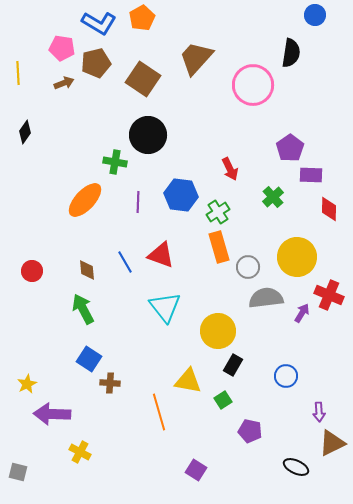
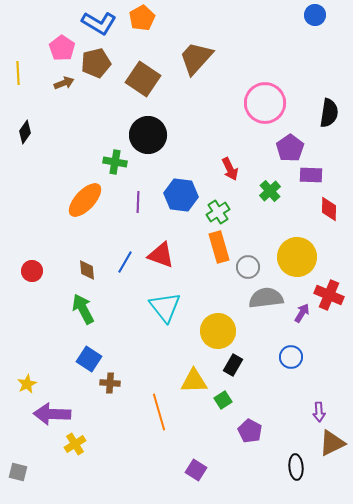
pink pentagon at (62, 48): rotated 25 degrees clockwise
black semicircle at (291, 53): moved 38 px right, 60 px down
pink circle at (253, 85): moved 12 px right, 18 px down
green cross at (273, 197): moved 3 px left, 6 px up
blue line at (125, 262): rotated 60 degrees clockwise
blue circle at (286, 376): moved 5 px right, 19 px up
yellow triangle at (188, 381): moved 6 px right; rotated 12 degrees counterclockwise
purple pentagon at (250, 431): rotated 15 degrees clockwise
yellow cross at (80, 452): moved 5 px left, 8 px up; rotated 30 degrees clockwise
black ellipse at (296, 467): rotated 60 degrees clockwise
